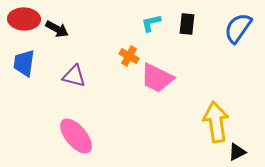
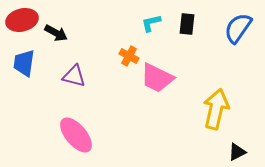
red ellipse: moved 2 px left, 1 px down; rotated 16 degrees counterclockwise
black arrow: moved 1 px left, 4 px down
yellow arrow: moved 13 px up; rotated 21 degrees clockwise
pink ellipse: moved 1 px up
